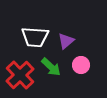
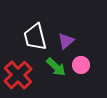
white trapezoid: rotated 72 degrees clockwise
green arrow: moved 5 px right
red cross: moved 2 px left
